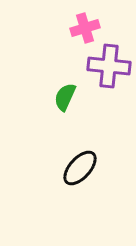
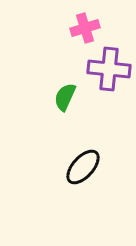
purple cross: moved 3 px down
black ellipse: moved 3 px right, 1 px up
